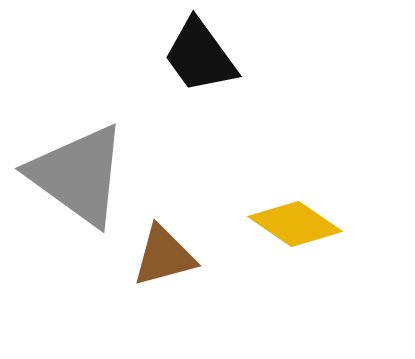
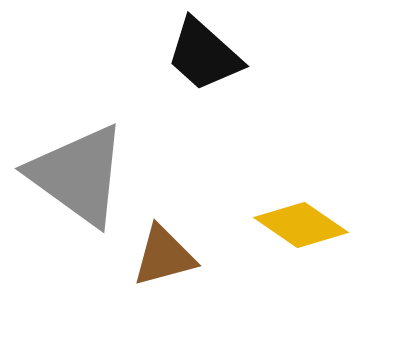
black trapezoid: moved 4 px right, 1 px up; rotated 12 degrees counterclockwise
yellow diamond: moved 6 px right, 1 px down
